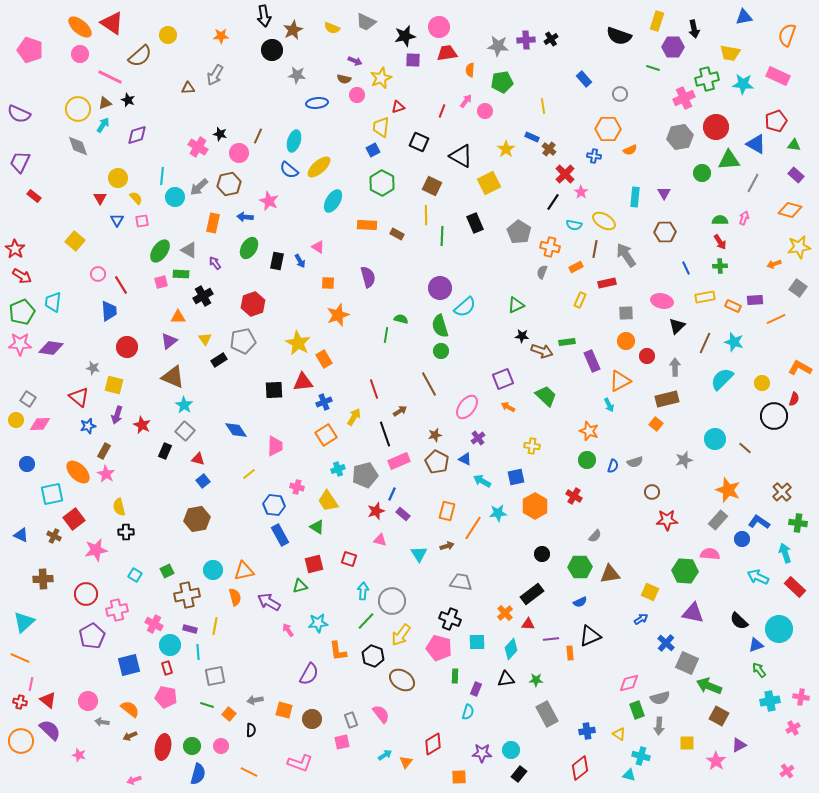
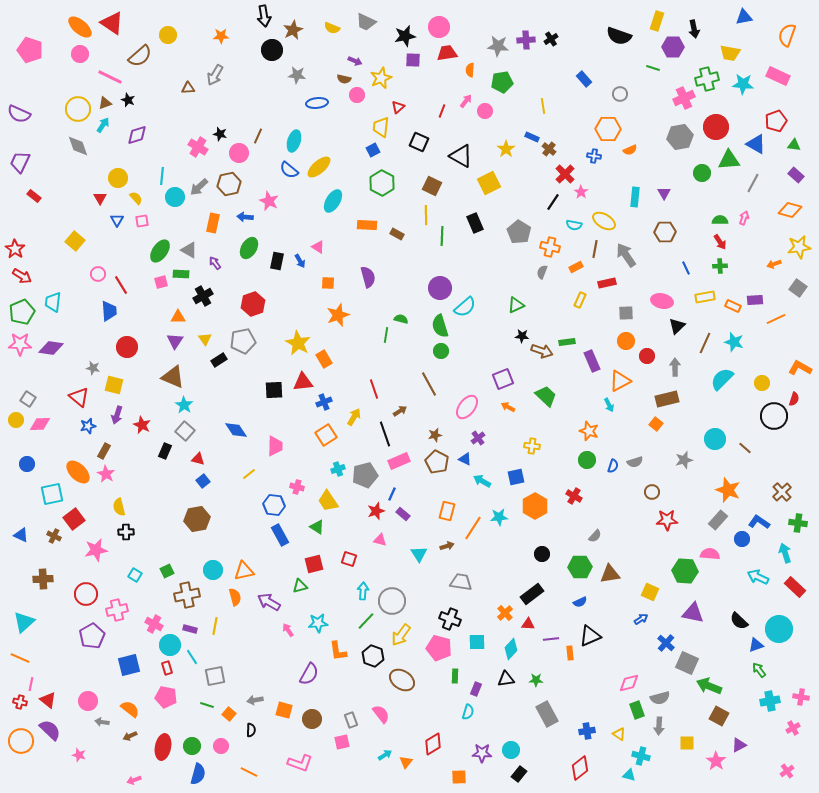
red triangle at (398, 107): rotated 24 degrees counterclockwise
purple triangle at (169, 341): moved 6 px right; rotated 18 degrees counterclockwise
cyan star at (498, 513): moved 1 px right, 4 px down
cyan line at (198, 652): moved 6 px left, 5 px down; rotated 28 degrees counterclockwise
